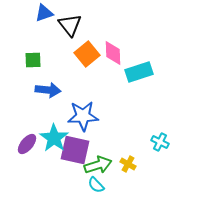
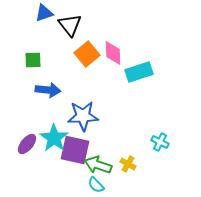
green arrow: rotated 144 degrees counterclockwise
